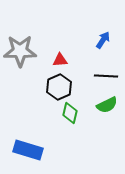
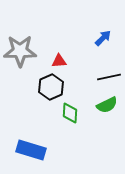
blue arrow: moved 2 px up; rotated 12 degrees clockwise
red triangle: moved 1 px left, 1 px down
black line: moved 3 px right, 1 px down; rotated 15 degrees counterclockwise
black hexagon: moved 8 px left
green diamond: rotated 10 degrees counterclockwise
blue rectangle: moved 3 px right
